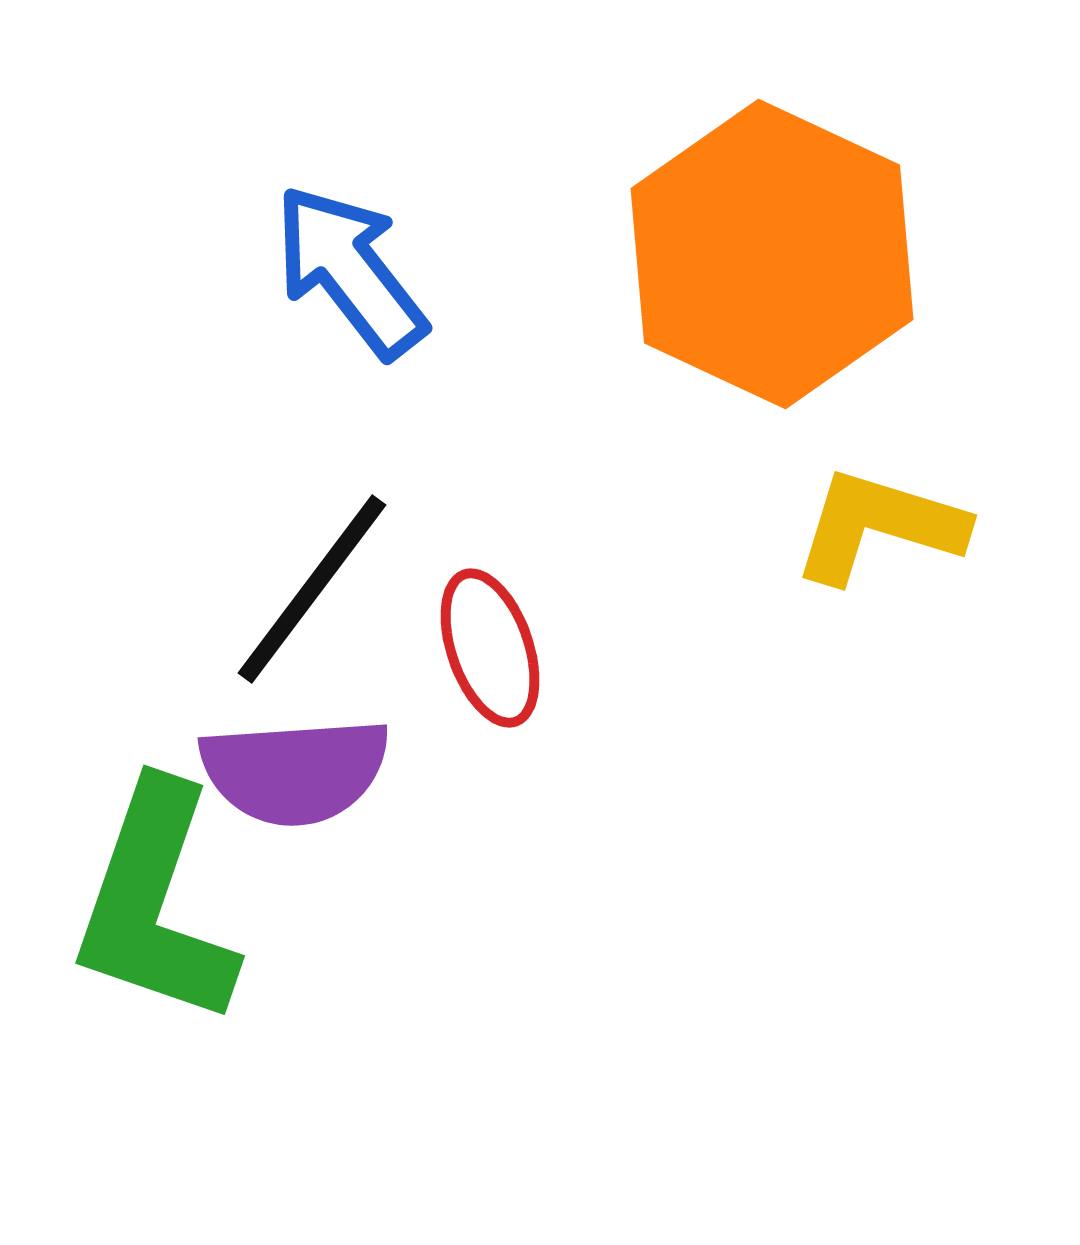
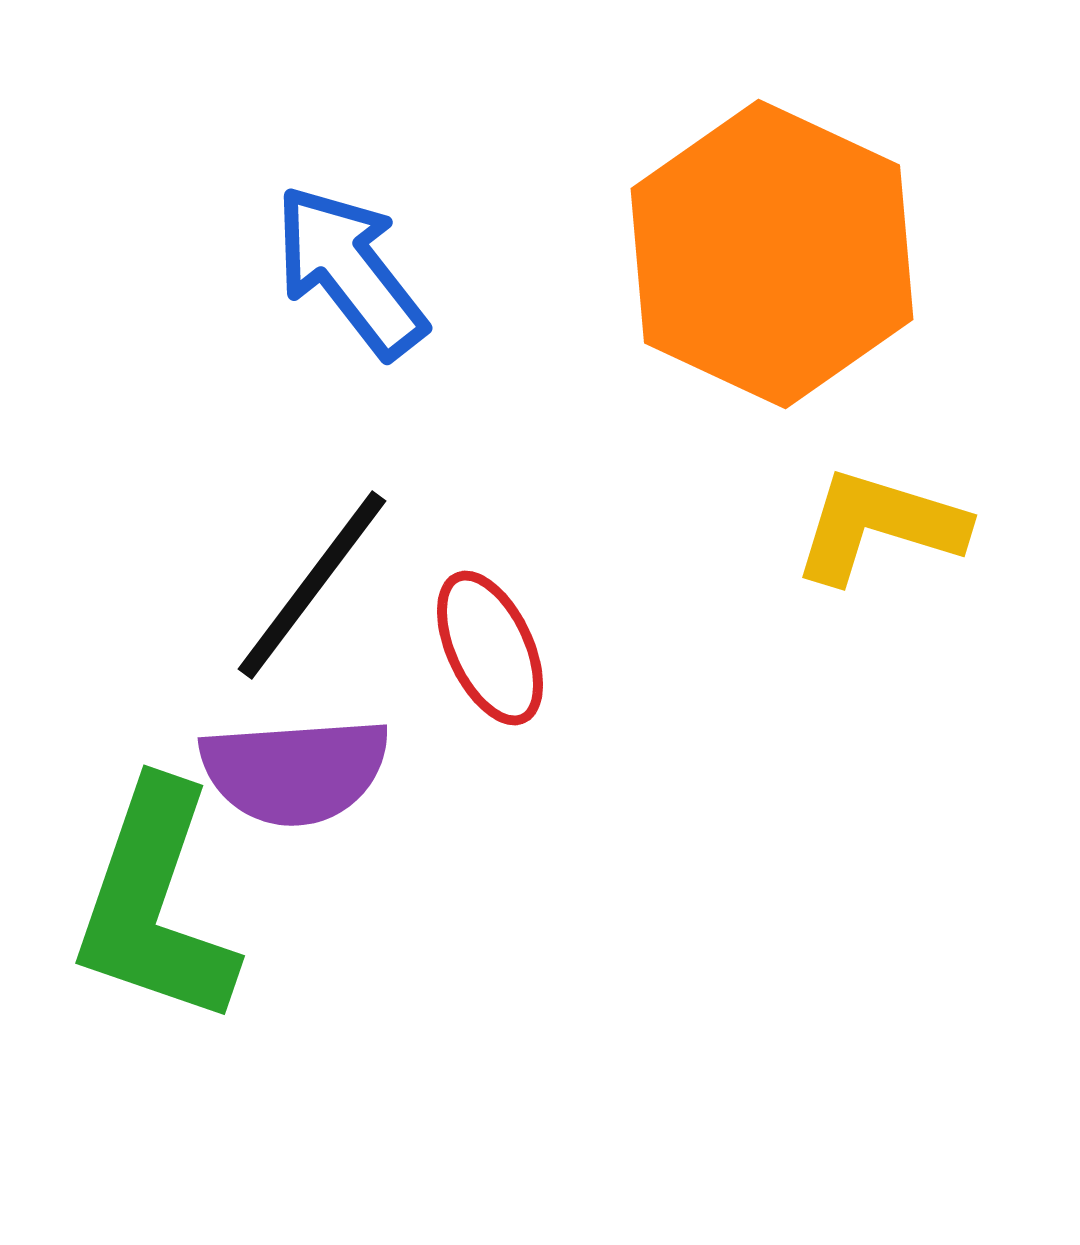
black line: moved 4 px up
red ellipse: rotated 6 degrees counterclockwise
